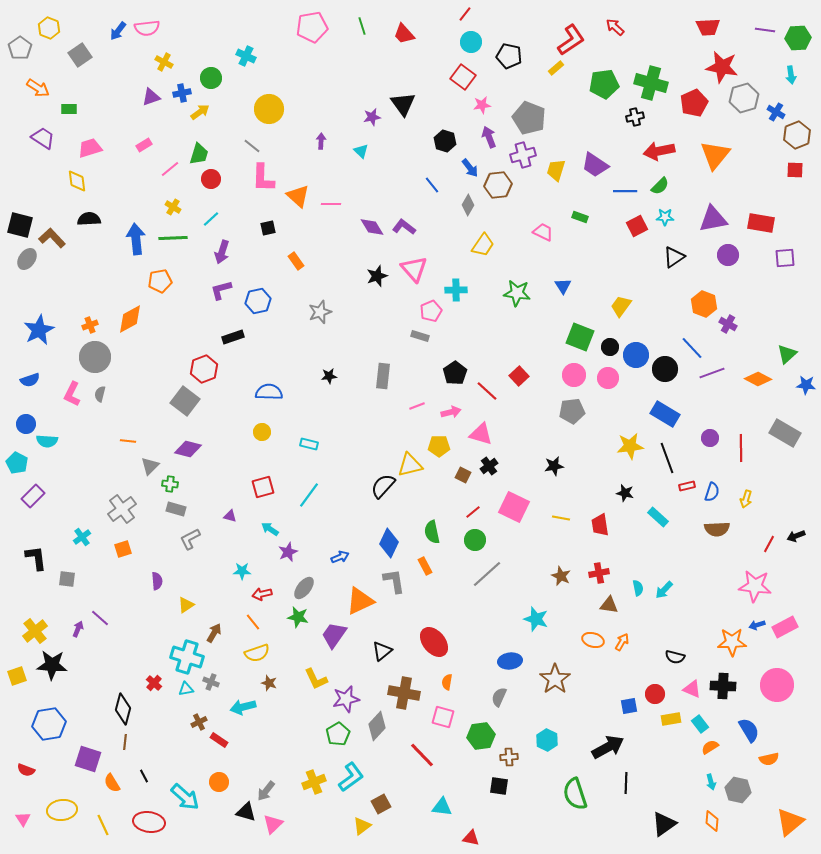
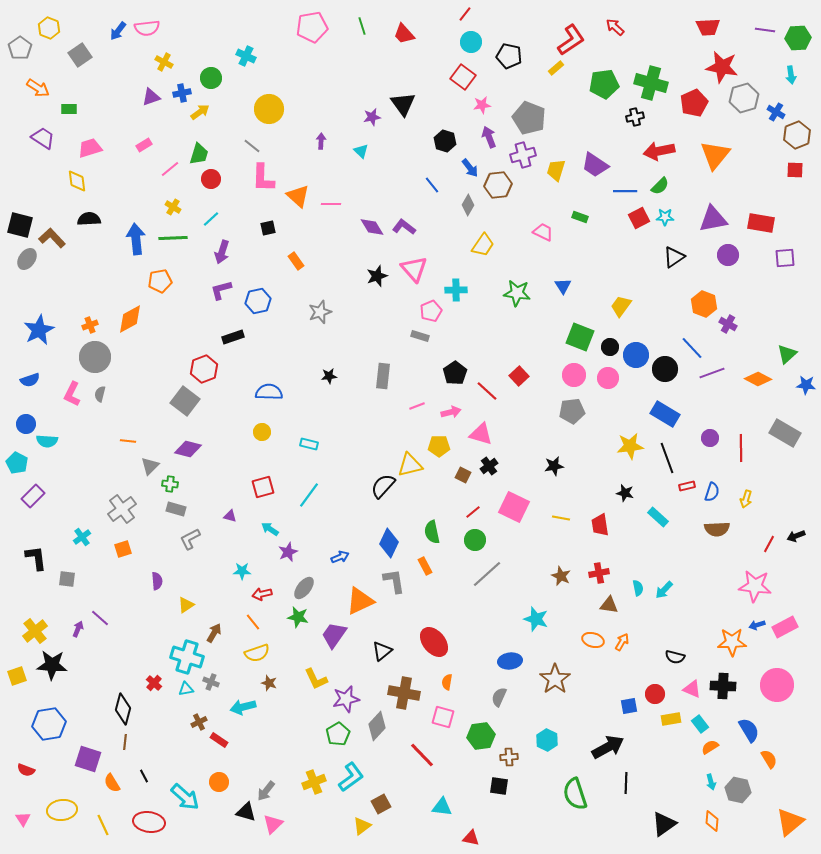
red square at (637, 226): moved 2 px right, 8 px up
orange semicircle at (769, 759): rotated 108 degrees counterclockwise
